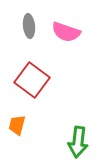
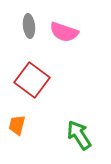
pink semicircle: moved 2 px left
green arrow: moved 1 px right, 7 px up; rotated 140 degrees clockwise
